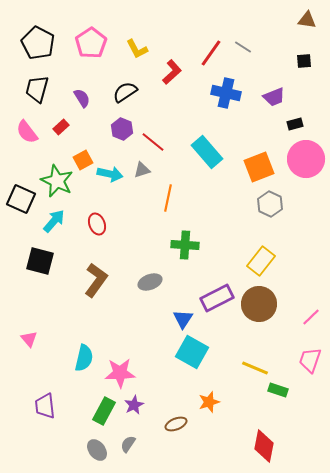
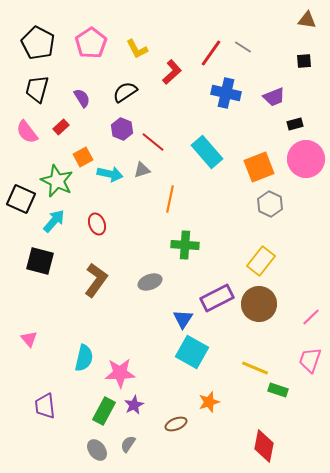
orange square at (83, 160): moved 3 px up
orange line at (168, 198): moved 2 px right, 1 px down
